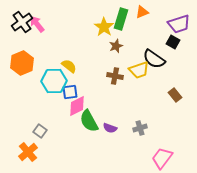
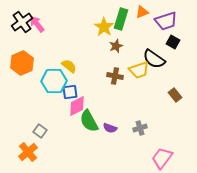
purple trapezoid: moved 13 px left, 3 px up
